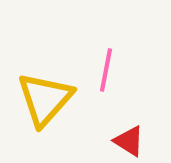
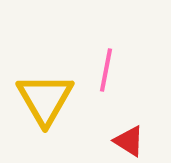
yellow triangle: rotated 12 degrees counterclockwise
